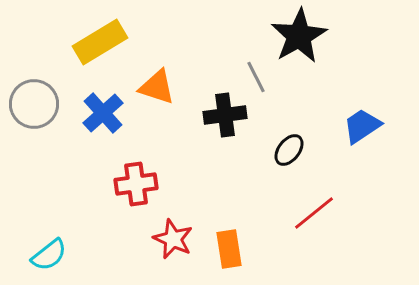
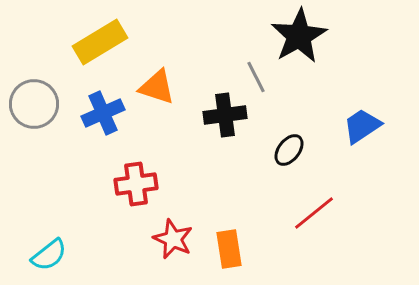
blue cross: rotated 18 degrees clockwise
